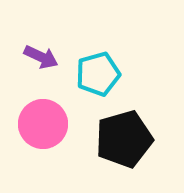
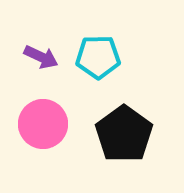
cyan pentagon: moved 17 px up; rotated 15 degrees clockwise
black pentagon: moved 5 px up; rotated 20 degrees counterclockwise
